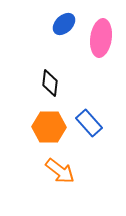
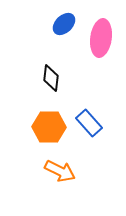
black diamond: moved 1 px right, 5 px up
orange arrow: rotated 12 degrees counterclockwise
